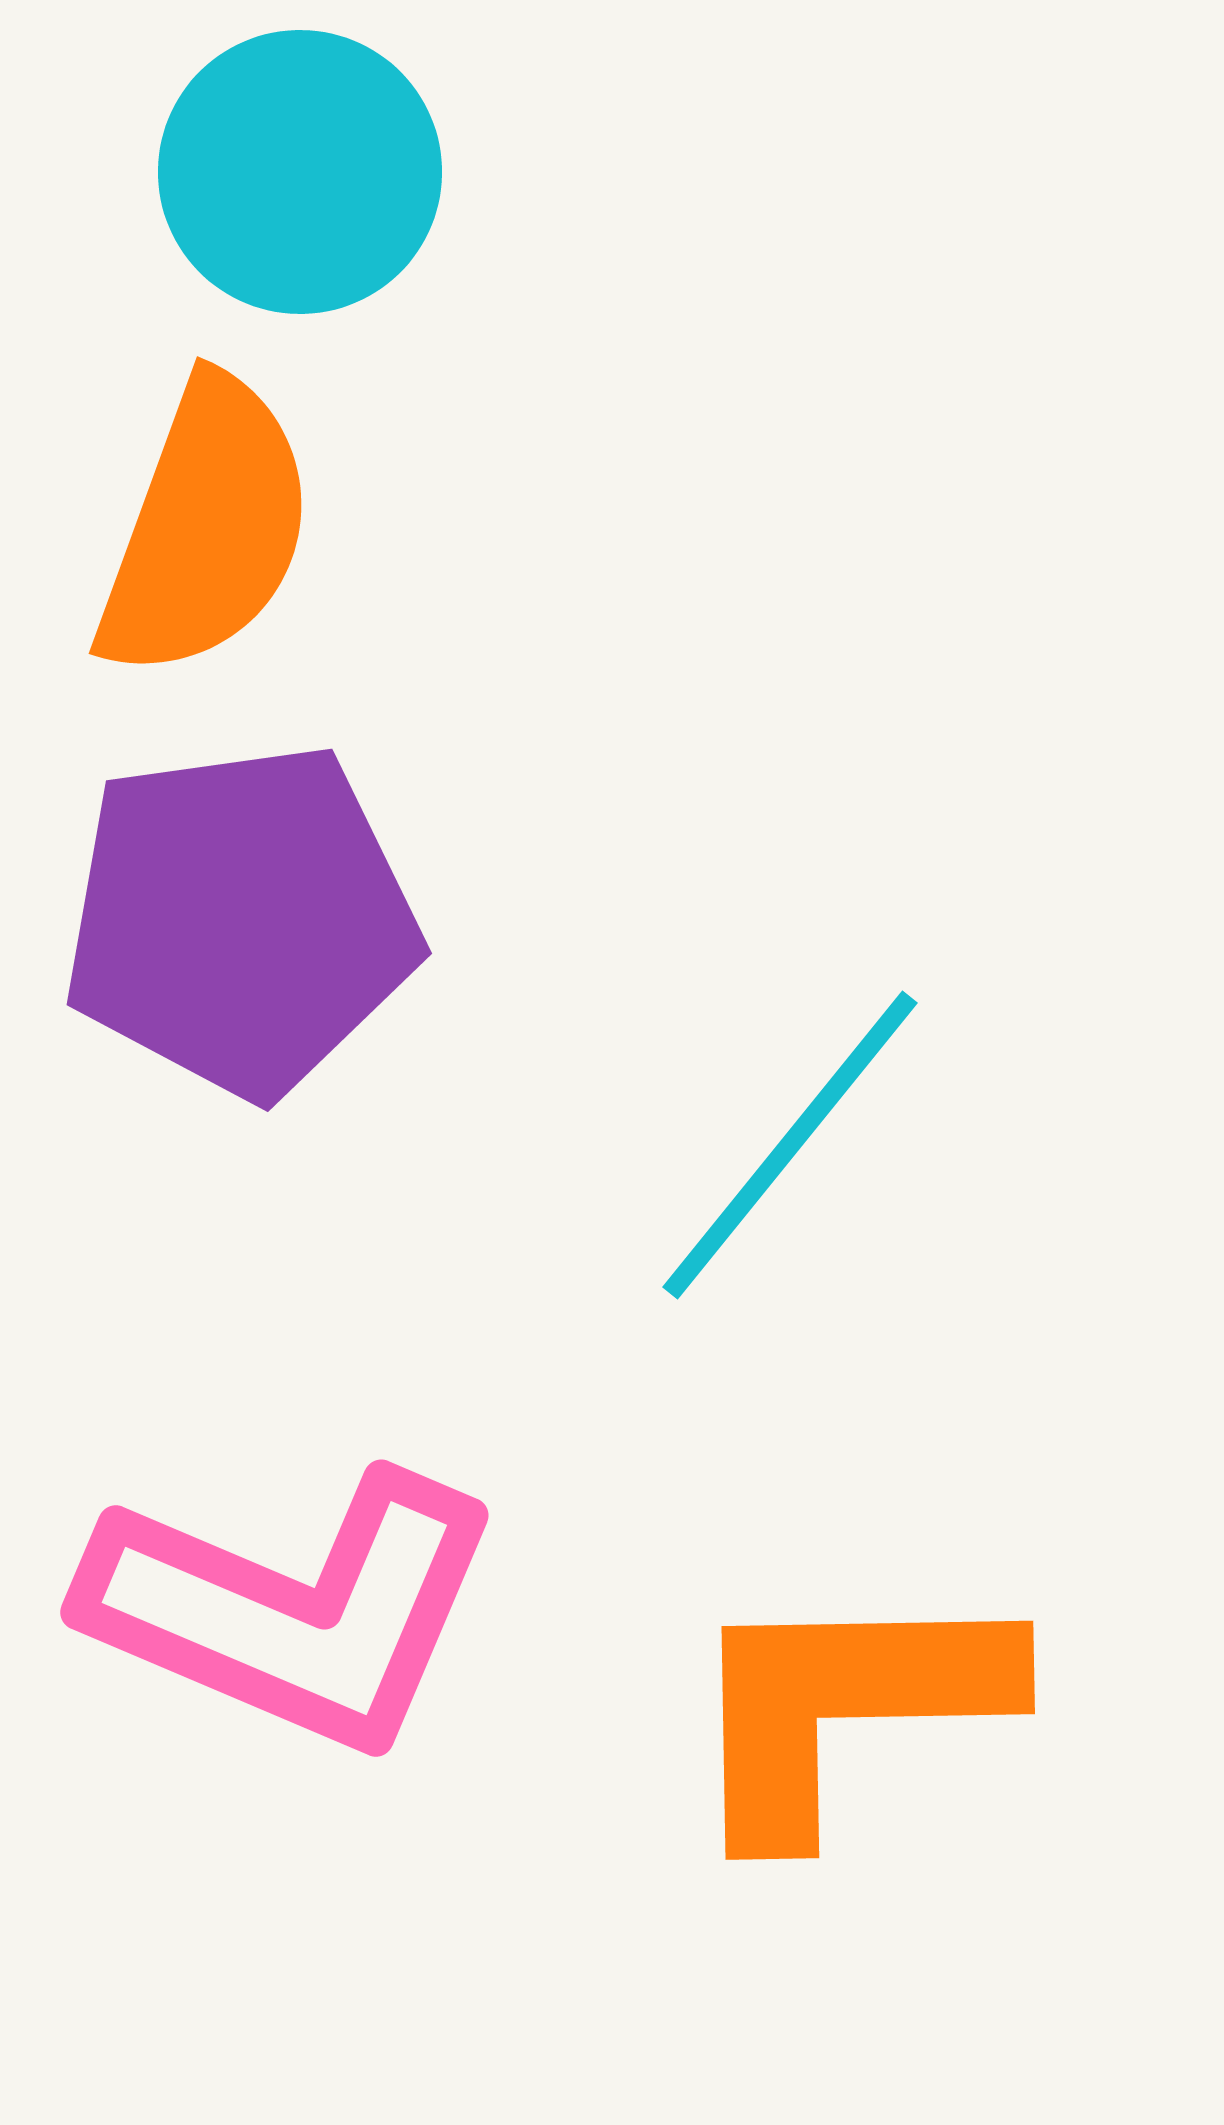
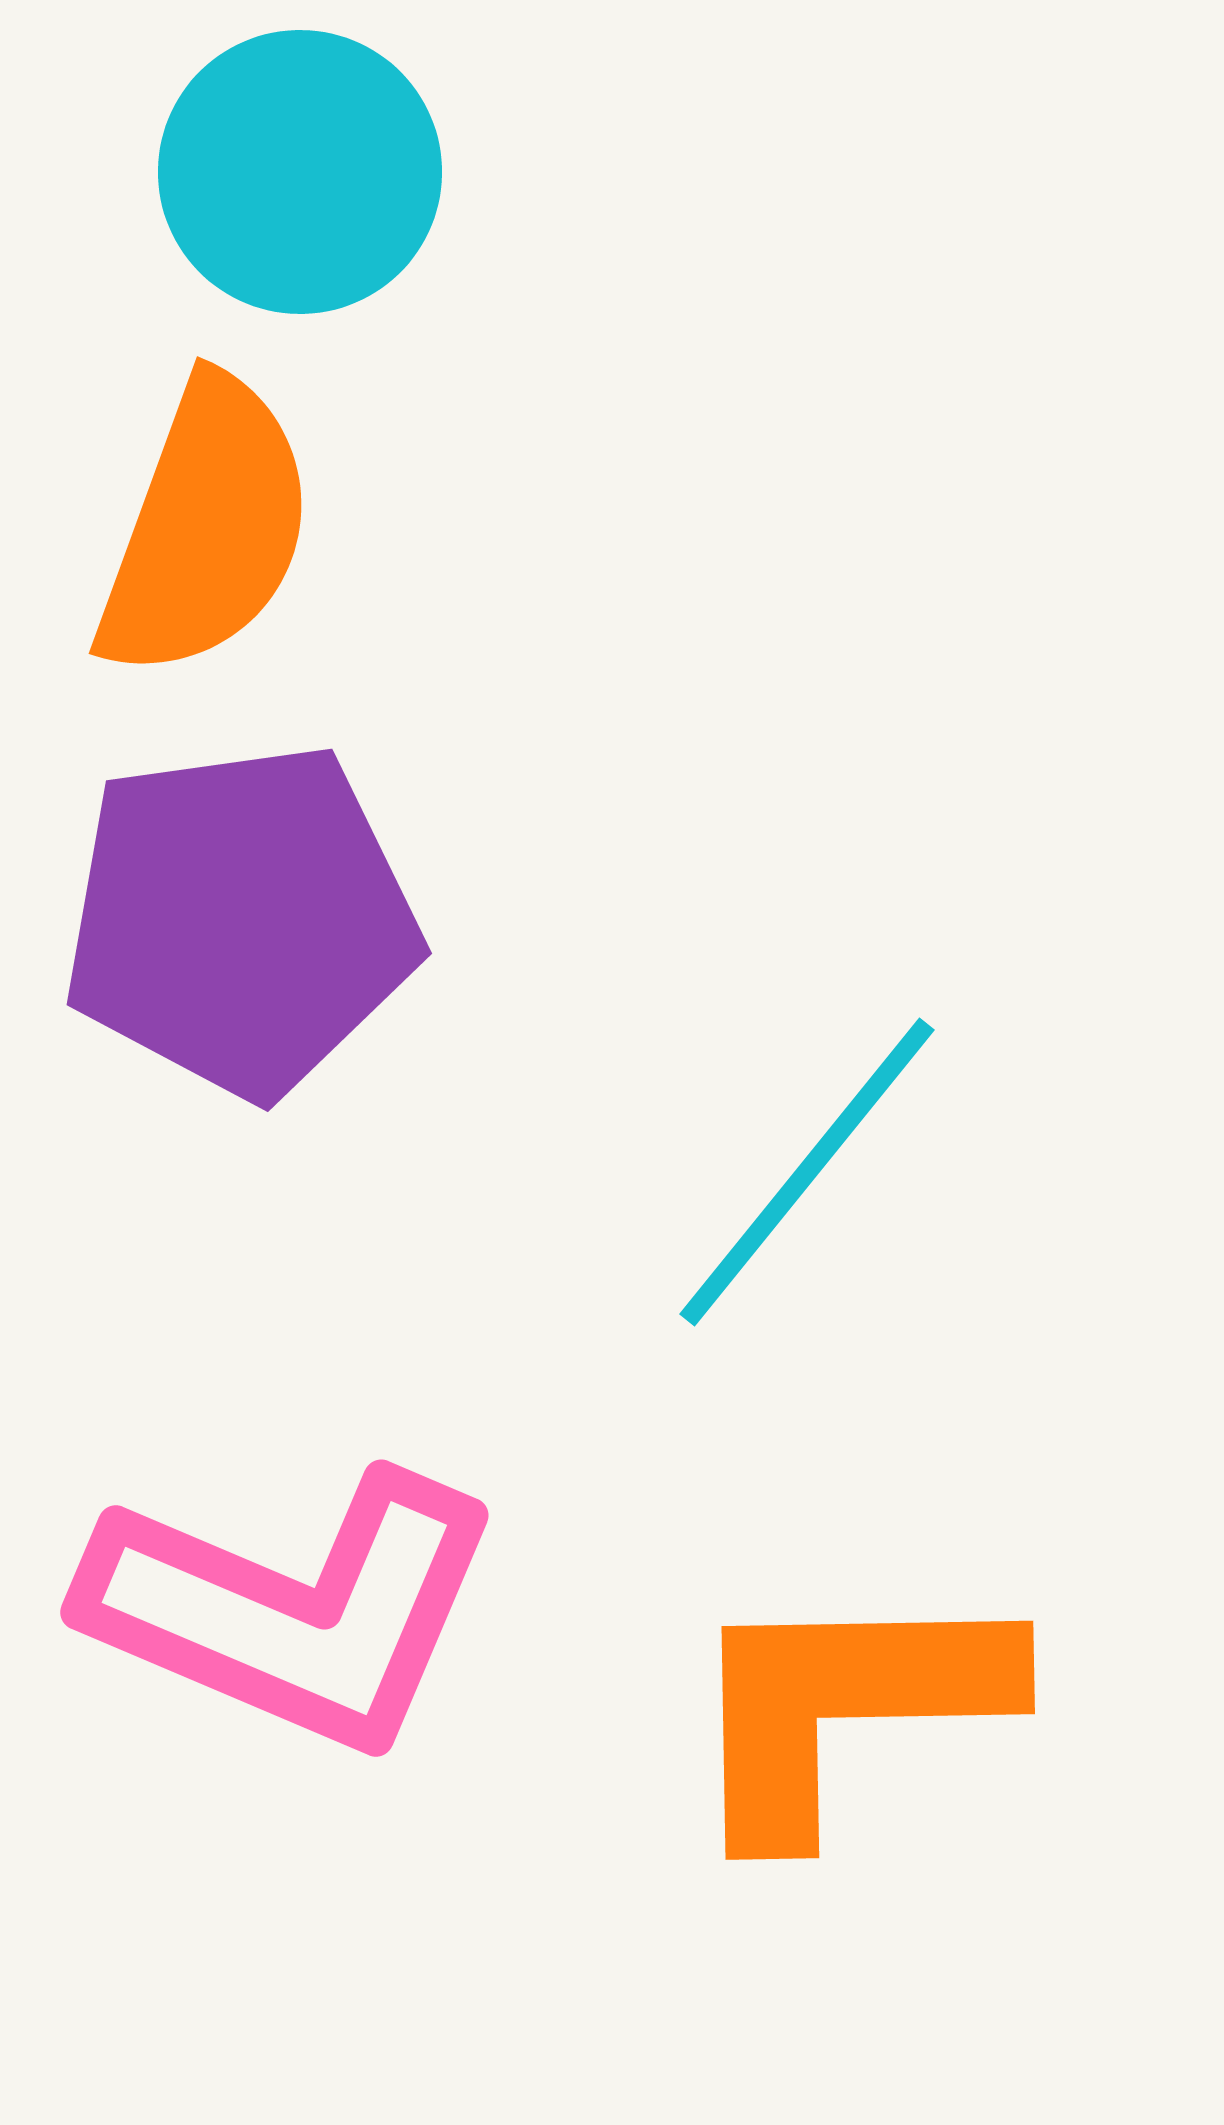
cyan line: moved 17 px right, 27 px down
